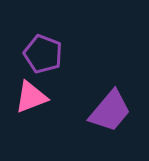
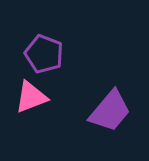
purple pentagon: moved 1 px right
